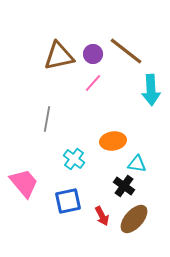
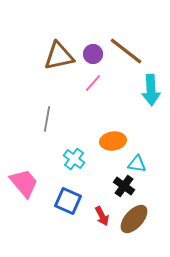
blue square: rotated 36 degrees clockwise
